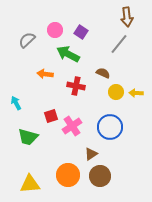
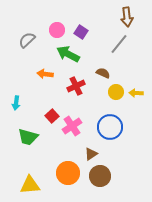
pink circle: moved 2 px right
red cross: rotated 36 degrees counterclockwise
cyan arrow: rotated 144 degrees counterclockwise
red square: moved 1 px right; rotated 24 degrees counterclockwise
orange circle: moved 2 px up
yellow triangle: moved 1 px down
